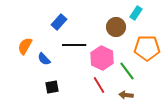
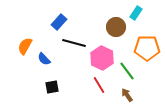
black line: moved 2 px up; rotated 15 degrees clockwise
brown arrow: moved 1 px right; rotated 48 degrees clockwise
